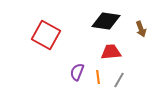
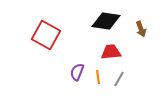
gray line: moved 1 px up
